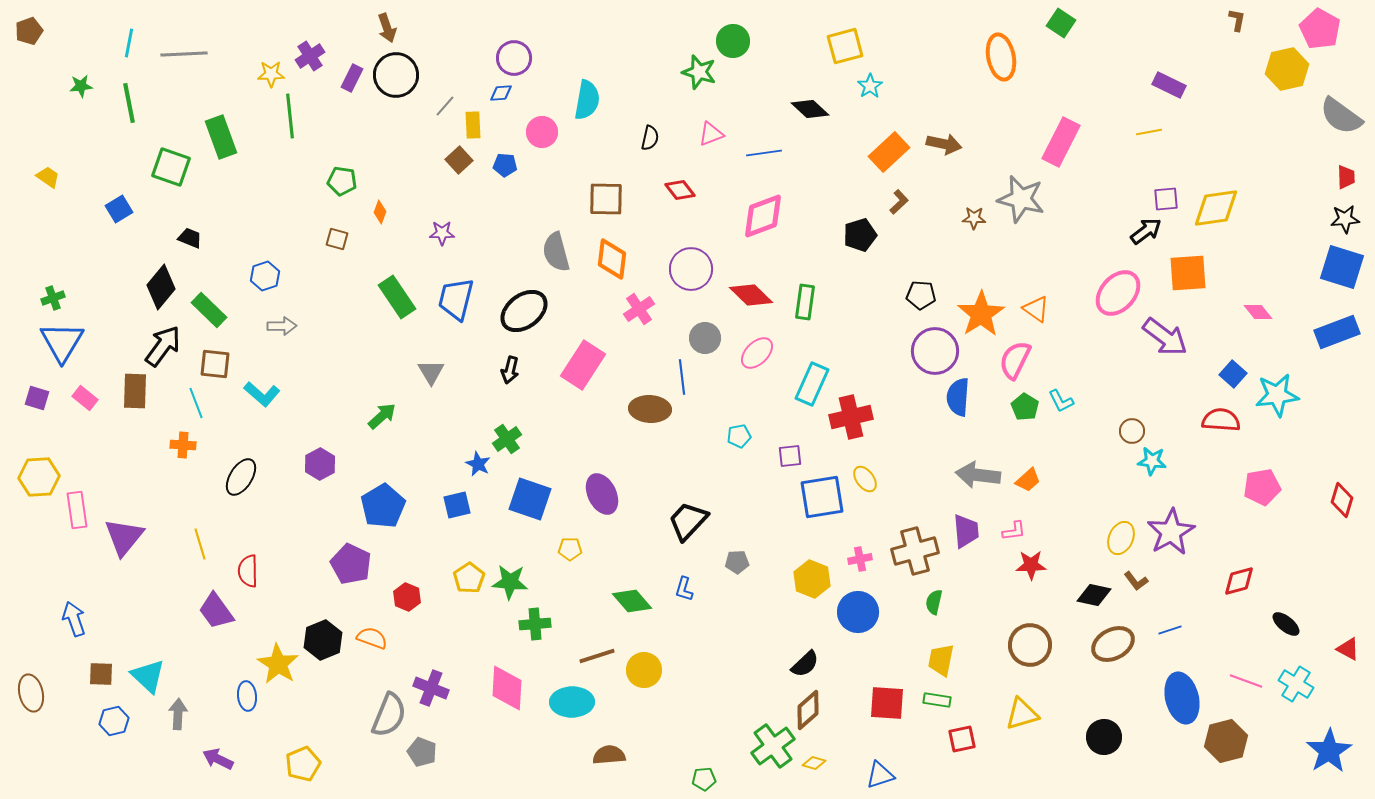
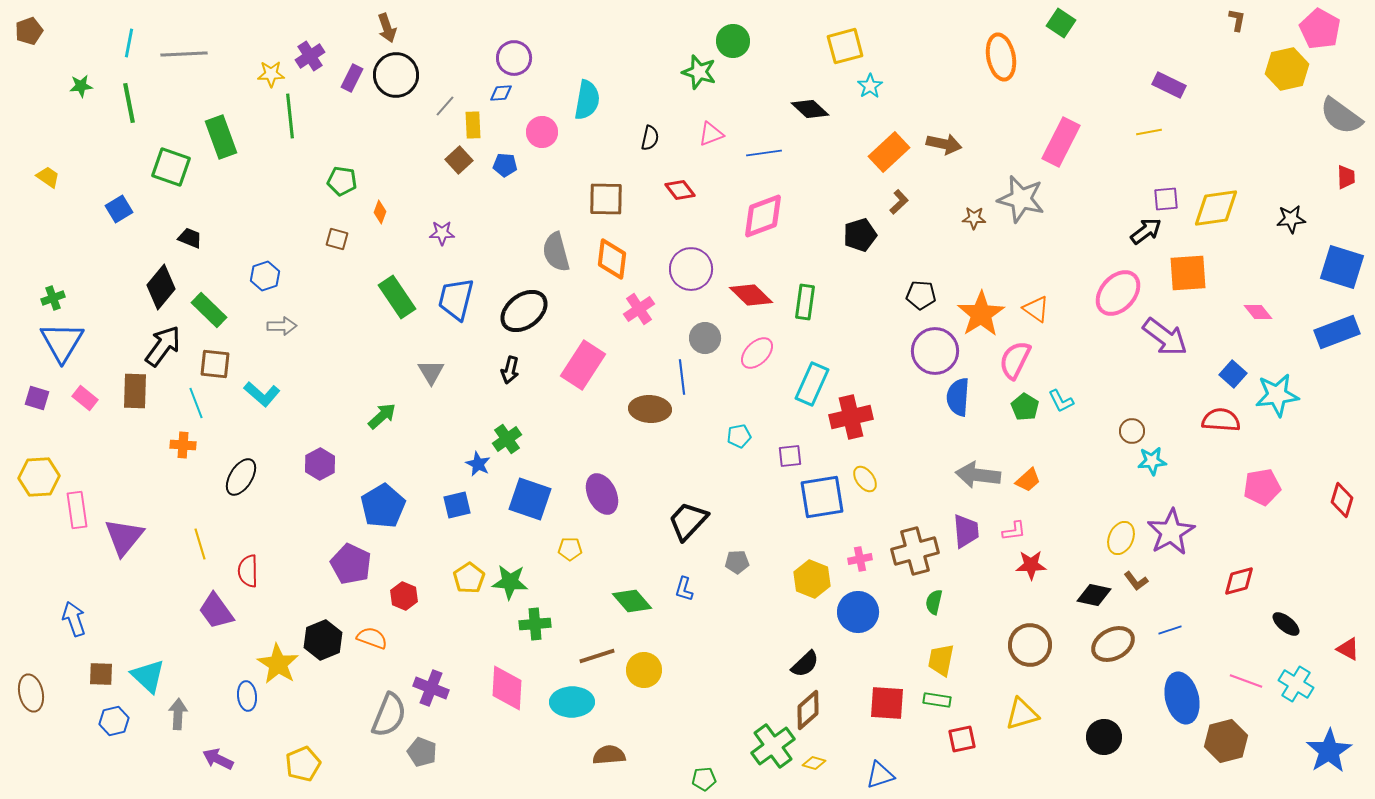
black star at (1345, 219): moved 54 px left
cyan star at (1152, 461): rotated 12 degrees counterclockwise
red hexagon at (407, 597): moved 3 px left, 1 px up
